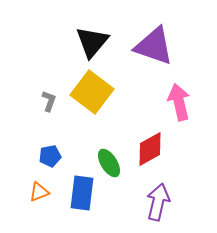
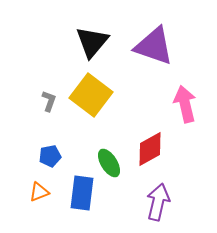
yellow square: moved 1 px left, 3 px down
pink arrow: moved 6 px right, 2 px down
